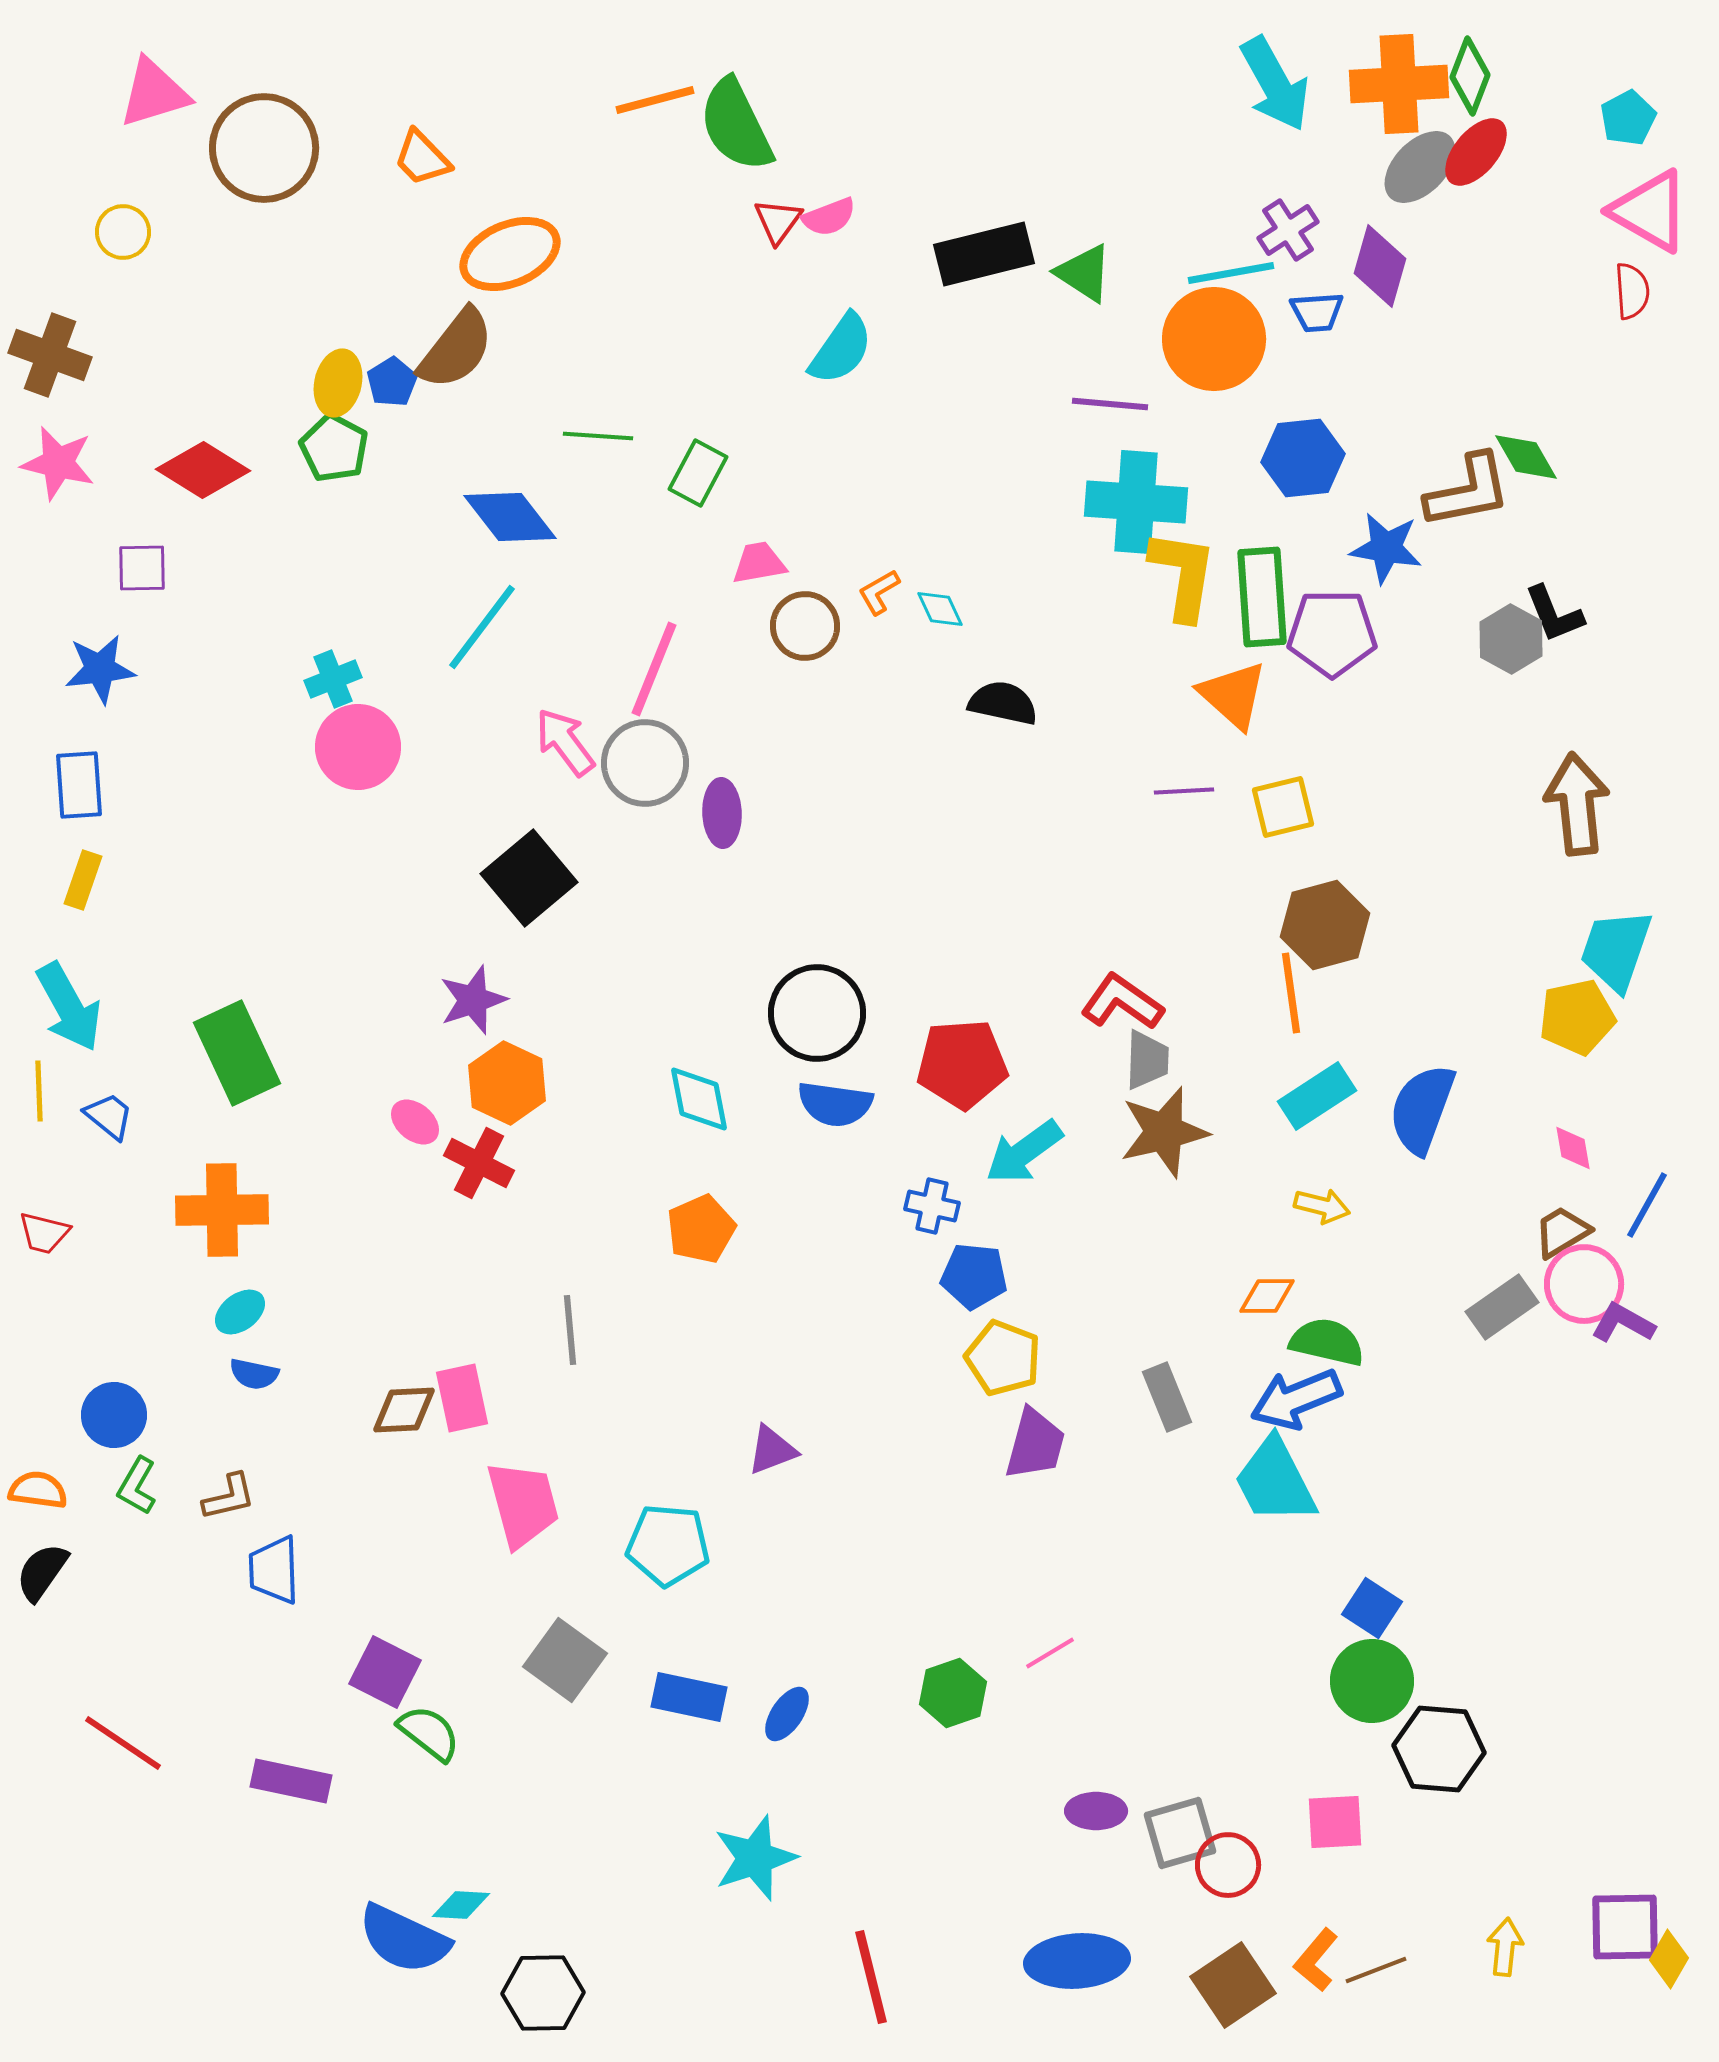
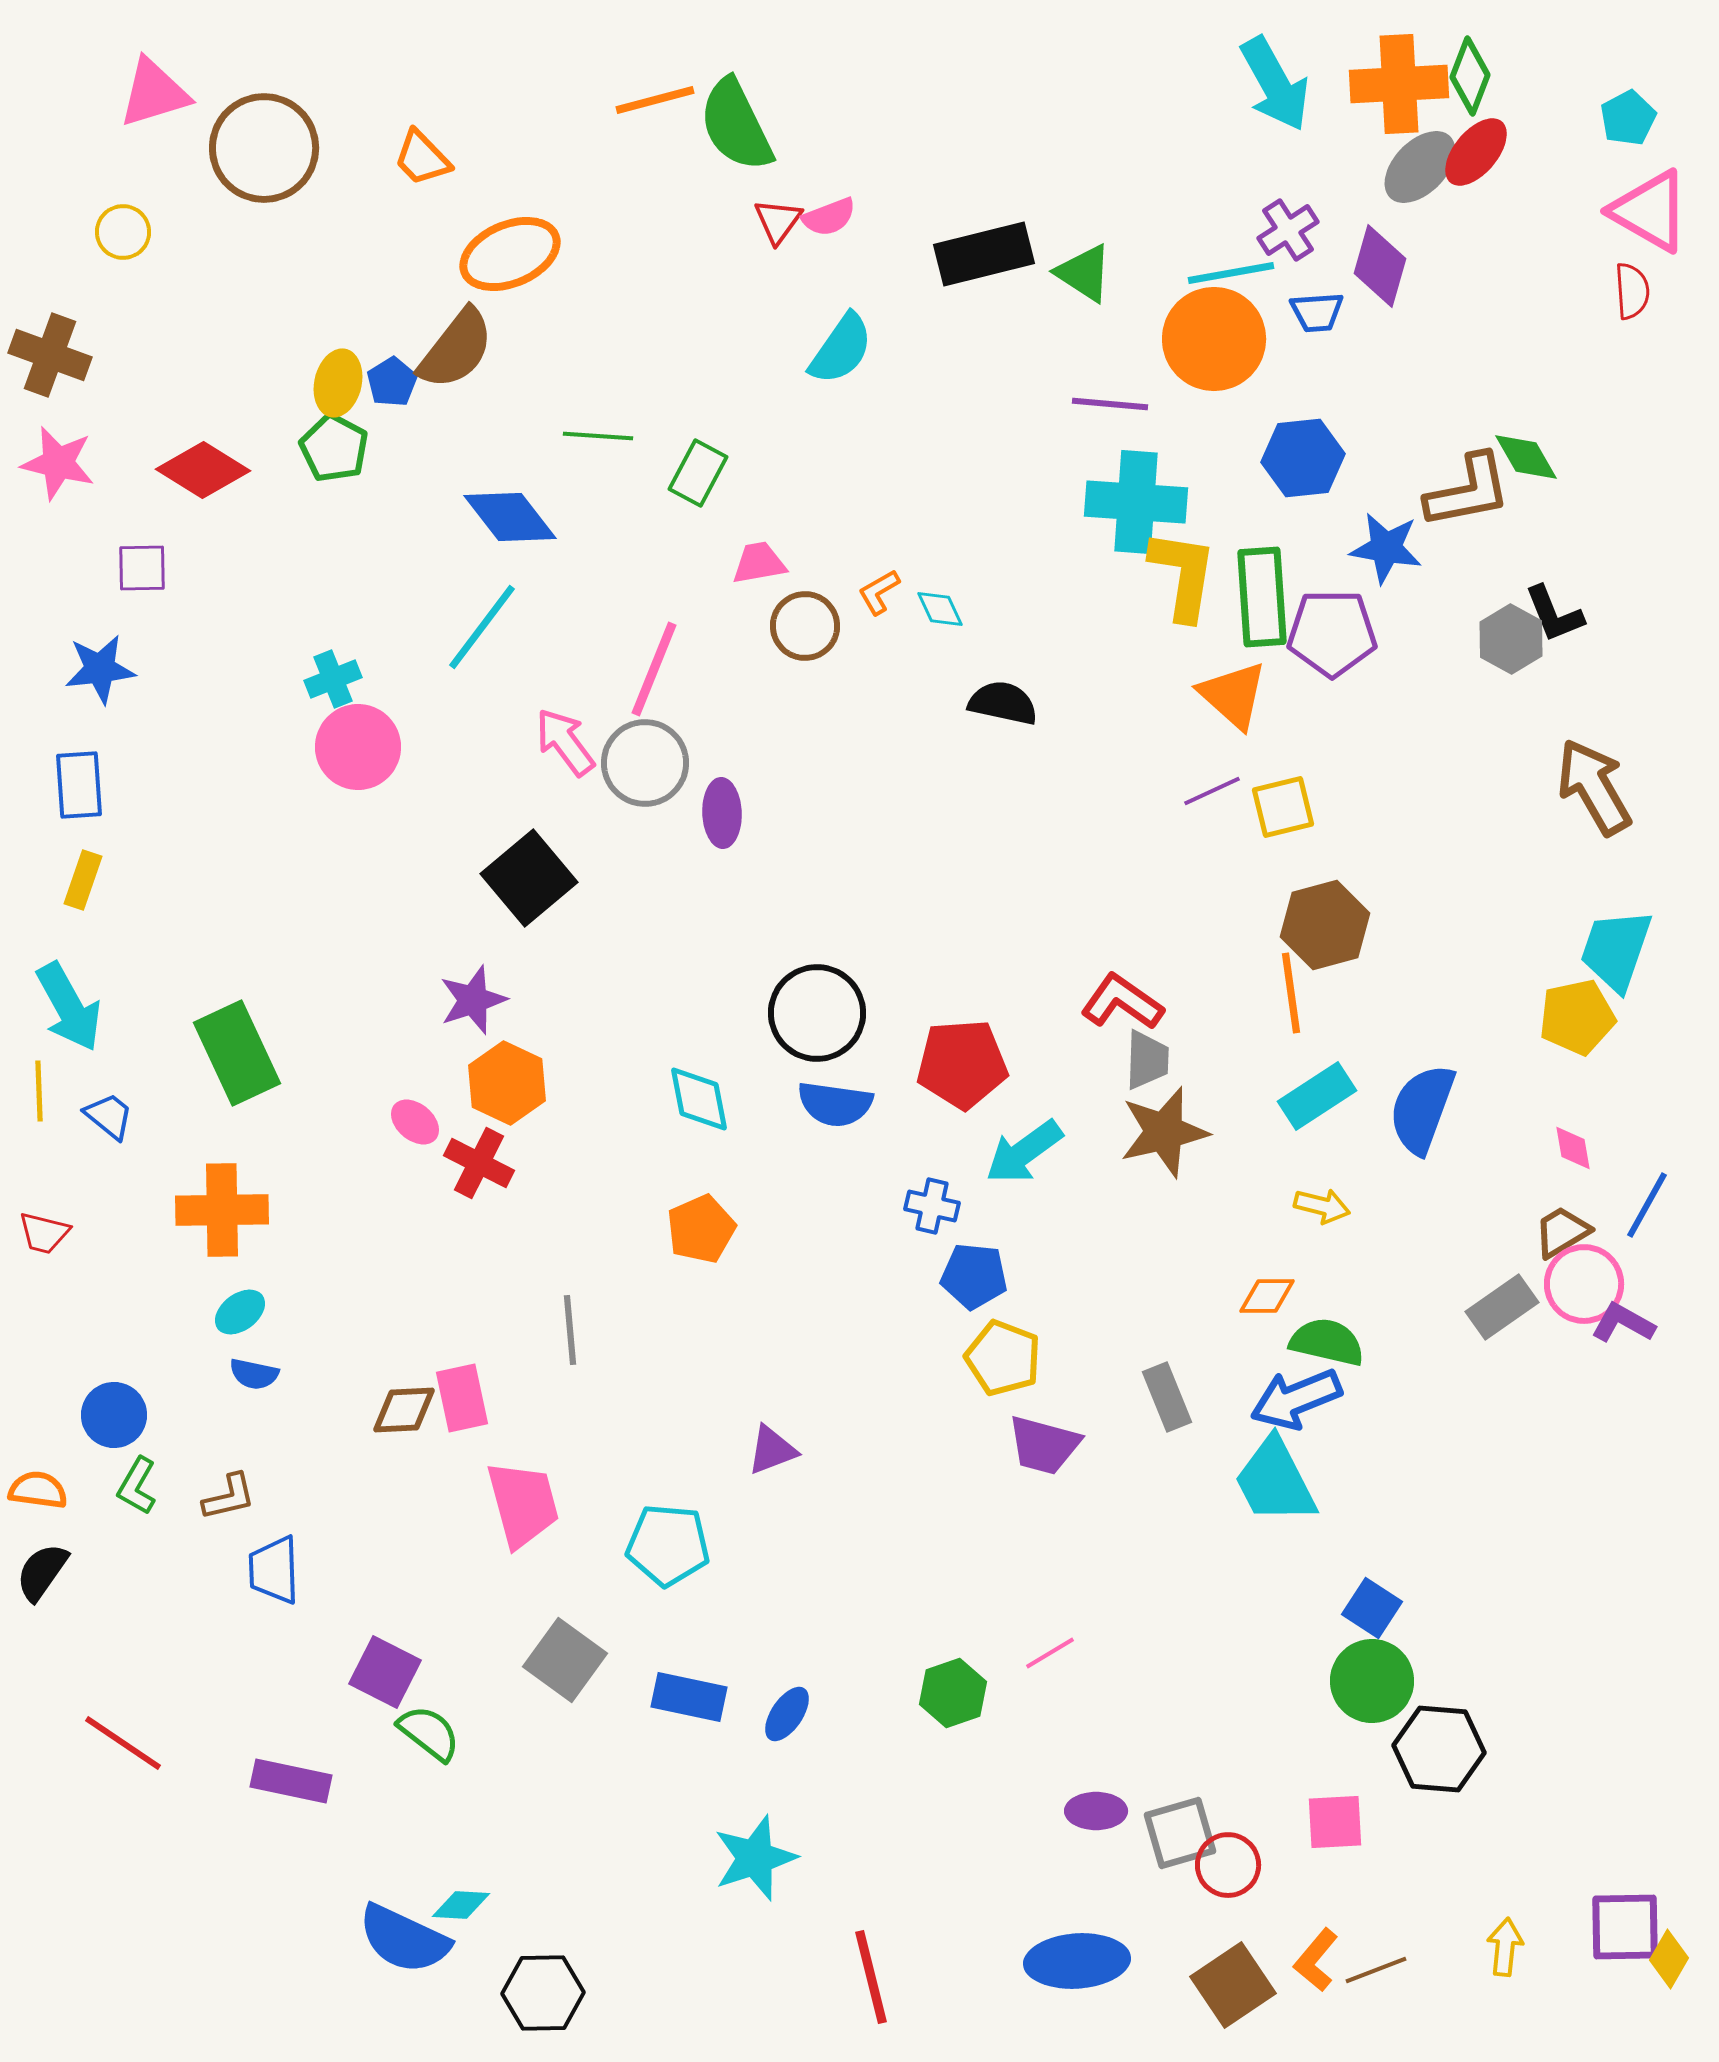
purple line at (1184, 791): moved 28 px right; rotated 22 degrees counterclockwise
brown arrow at (1577, 804): moved 17 px right, 17 px up; rotated 24 degrees counterclockwise
purple trapezoid at (1035, 1444): moved 9 px right, 1 px down; rotated 90 degrees clockwise
